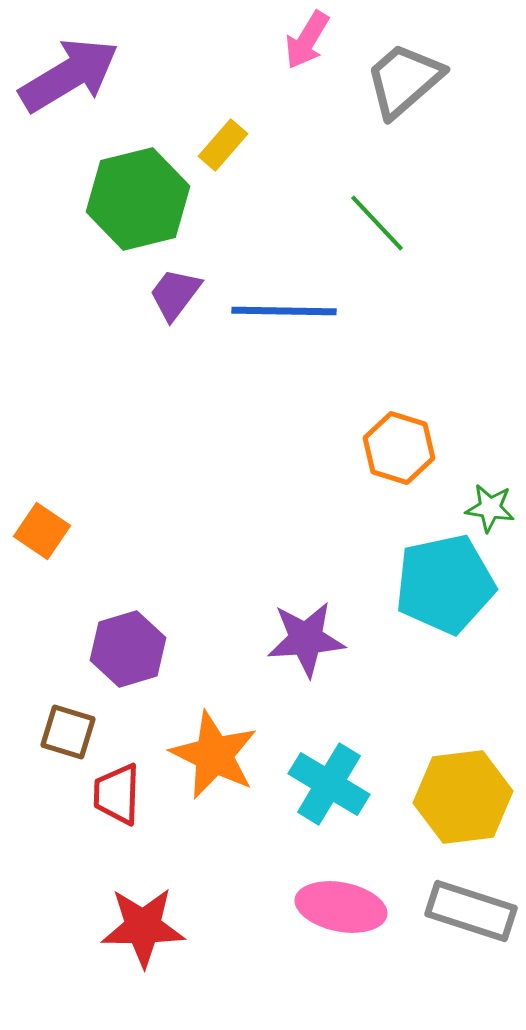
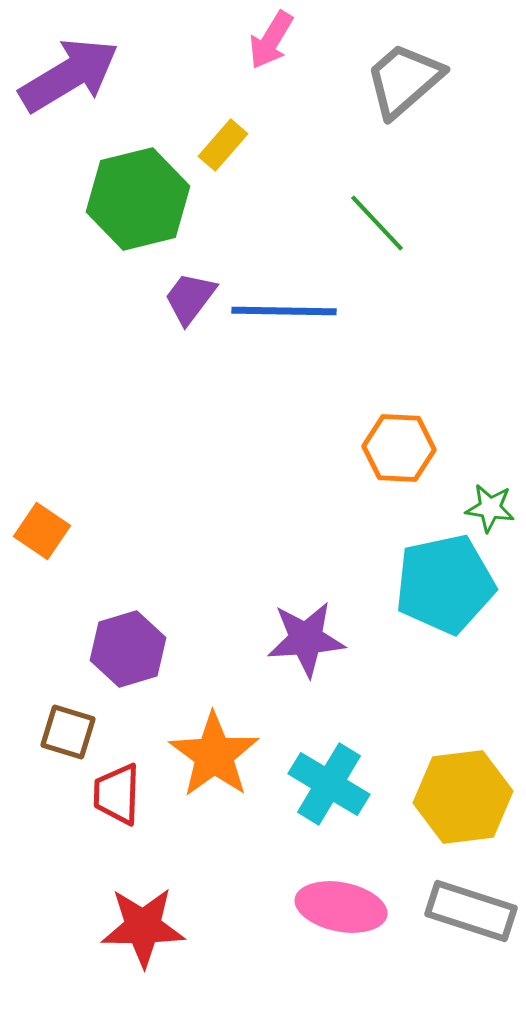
pink arrow: moved 36 px left
purple trapezoid: moved 15 px right, 4 px down
orange hexagon: rotated 14 degrees counterclockwise
orange star: rotated 10 degrees clockwise
